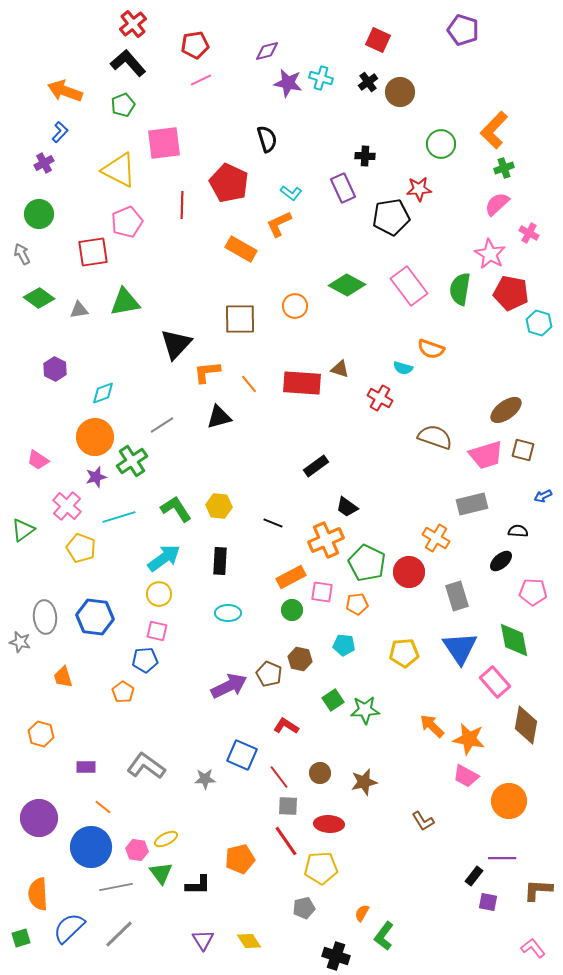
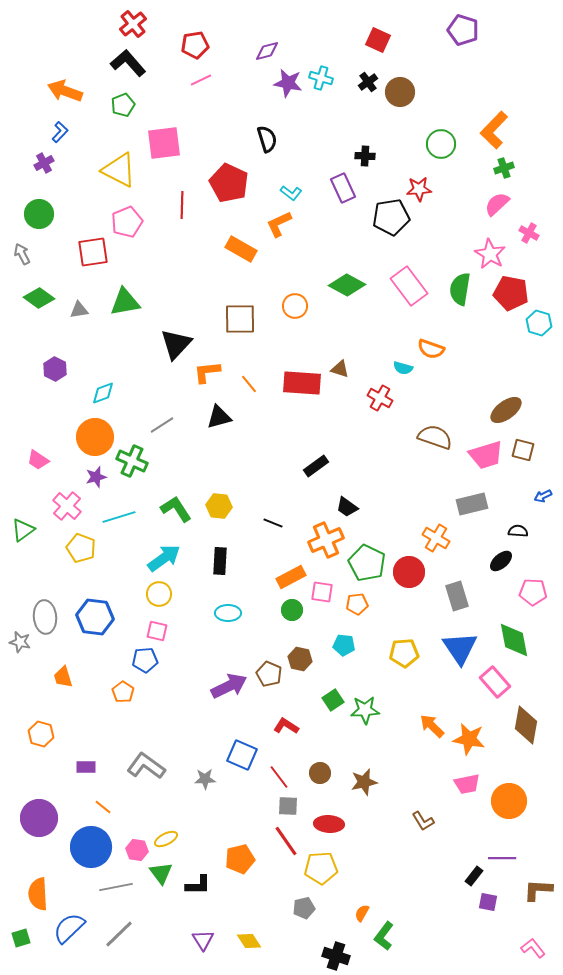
green cross at (132, 461): rotated 32 degrees counterclockwise
pink trapezoid at (466, 776): moved 1 px right, 8 px down; rotated 40 degrees counterclockwise
